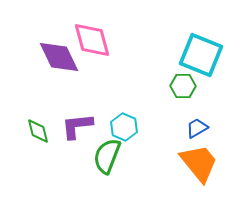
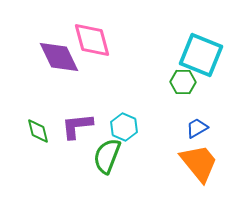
green hexagon: moved 4 px up
